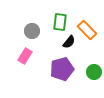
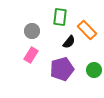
green rectangle: moved 5 px up
pink rectangle: moved 6 px right, 1 px up
green circle: moved 2 px up
